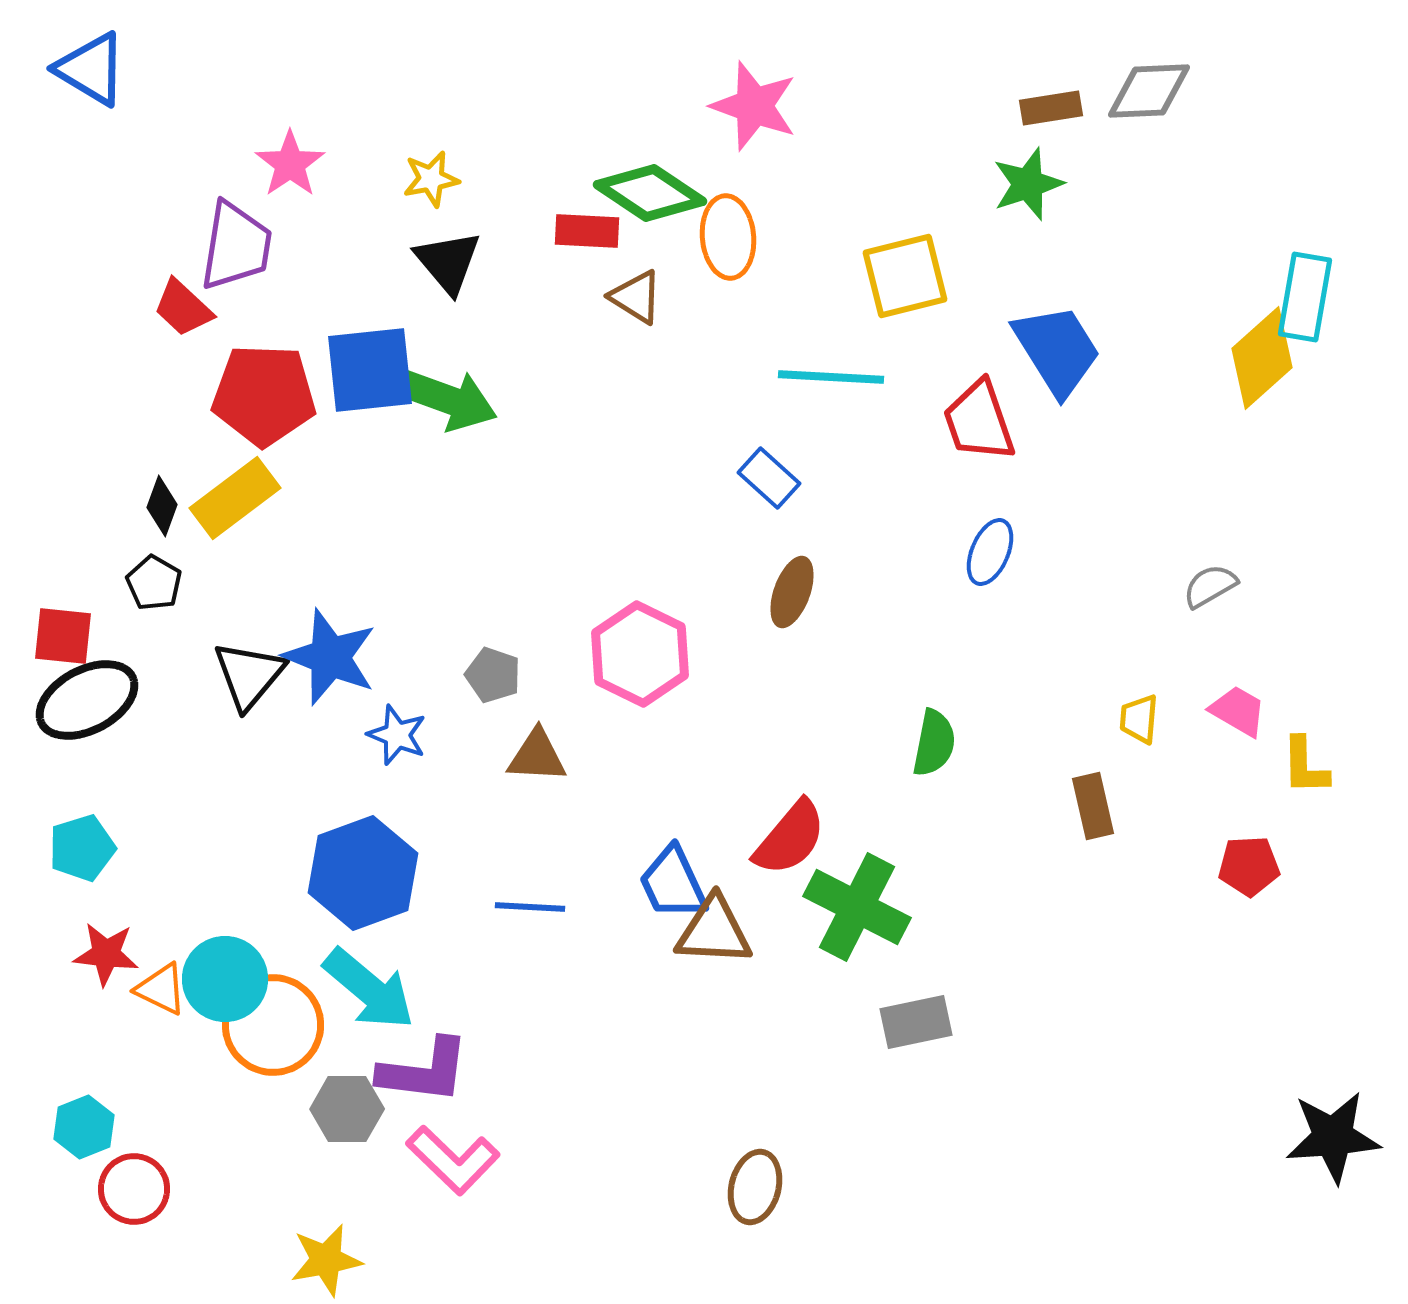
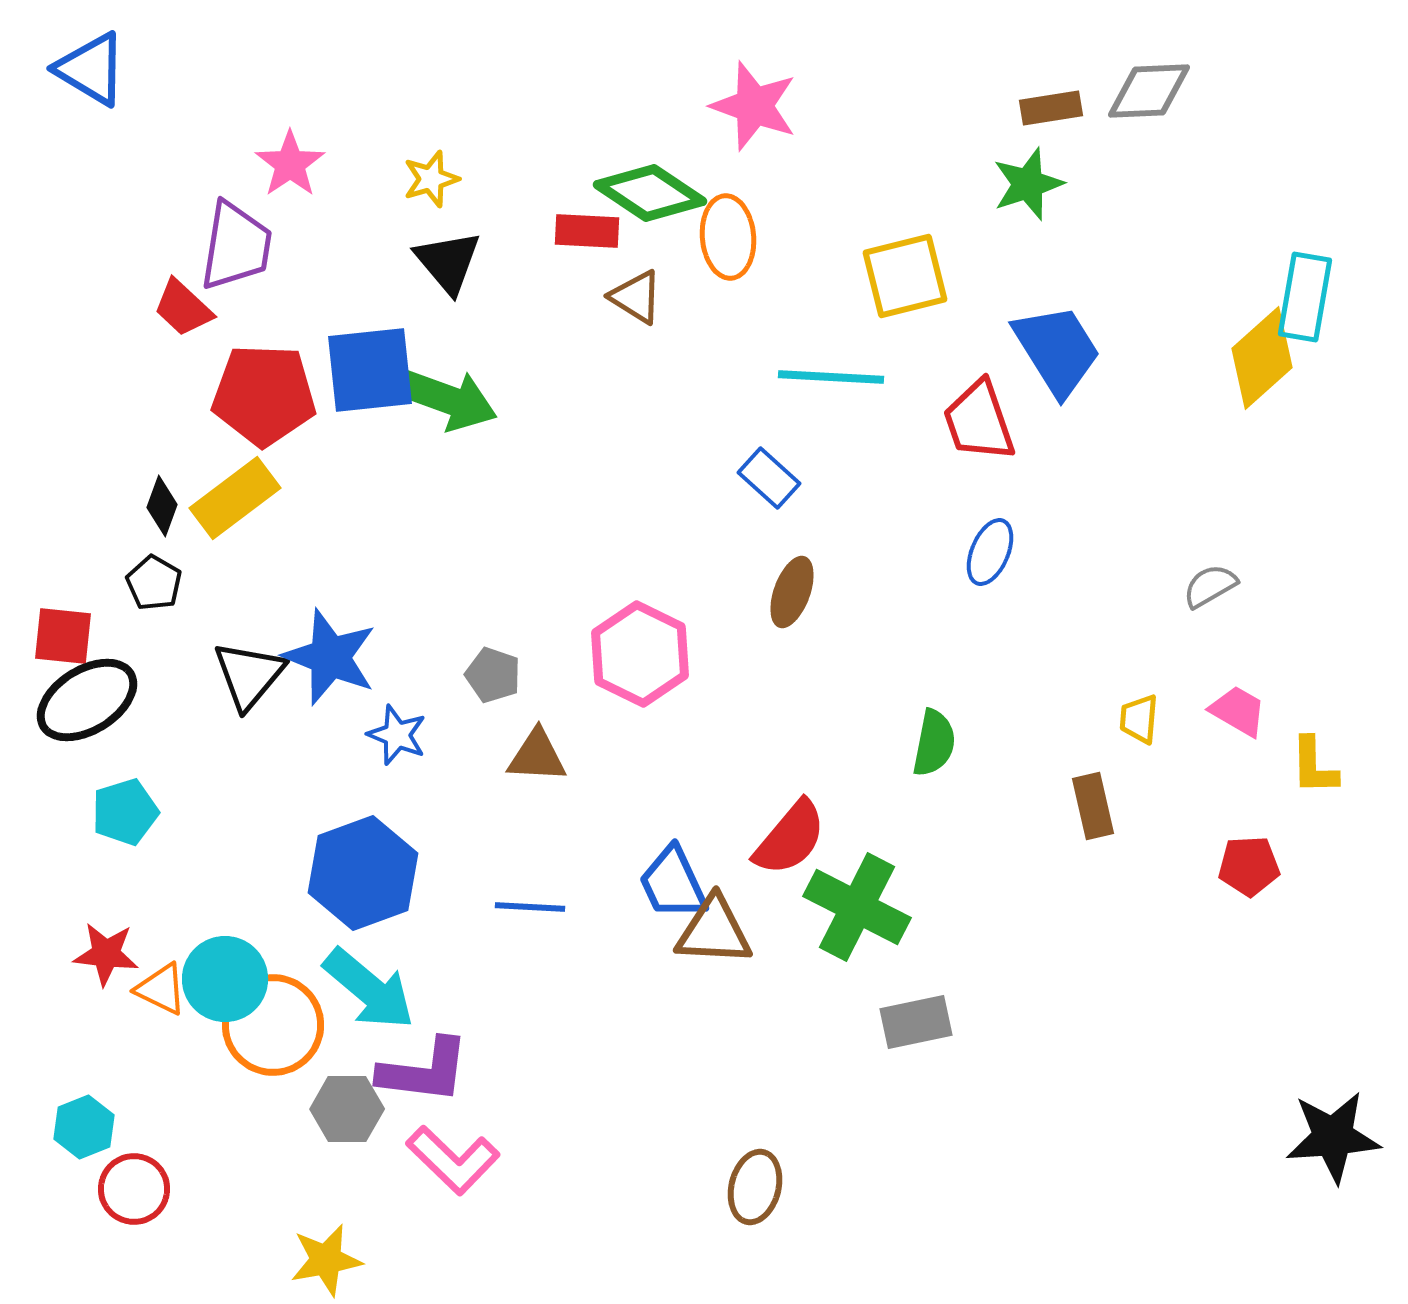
yellow star at (431, 179): rotated 6 degrees counterclockwise
black ellipse at (87, 700): rotated 4 degrees counterclockwise
yellow L-shape at (1305, 766): moved 9 px right
cyan pentagon at (82, 848): moved 43 px right, 36 px up
